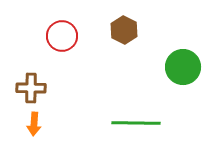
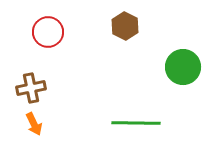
brown hexagon: moved 1 px right, 4 px up
red circle: moved 14 px left, 4 px up
brown cross: rotated 12 degrees counterclockwise
orange arrow: rotated 30 degrees counterclockwise
